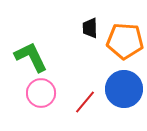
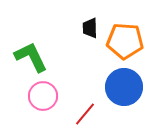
blue circle: moved 2 px up
pink circle: moved 2 px right, 3 px down
red line: moved 12 px down
